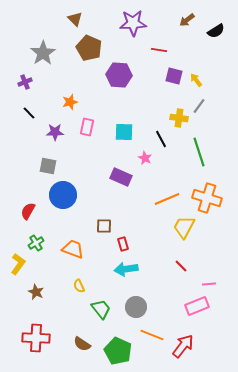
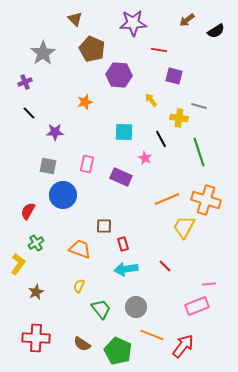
brown pentagon at (89, 48): moved 3 px right, 1 px down
yellow arrow at (196, 80): moved 45 px left, 20 px down
orange star at (70, 102): moved 15 px right
gray line at (199, 106): rotated 70 degrees clockwise
pink rectangle at (87, 127): moved 37 px down
orange cross at (207, 198): moved 1 px left, 2 px down
orange trapezoid at (73, 249): moved 7 px right
red line at (181, 266): moved 16 px left
yellow semicircle at (79, 286): rotated 48 degrees clockwise
brown star at (36, 292): rotated 21 degrees clockwise
